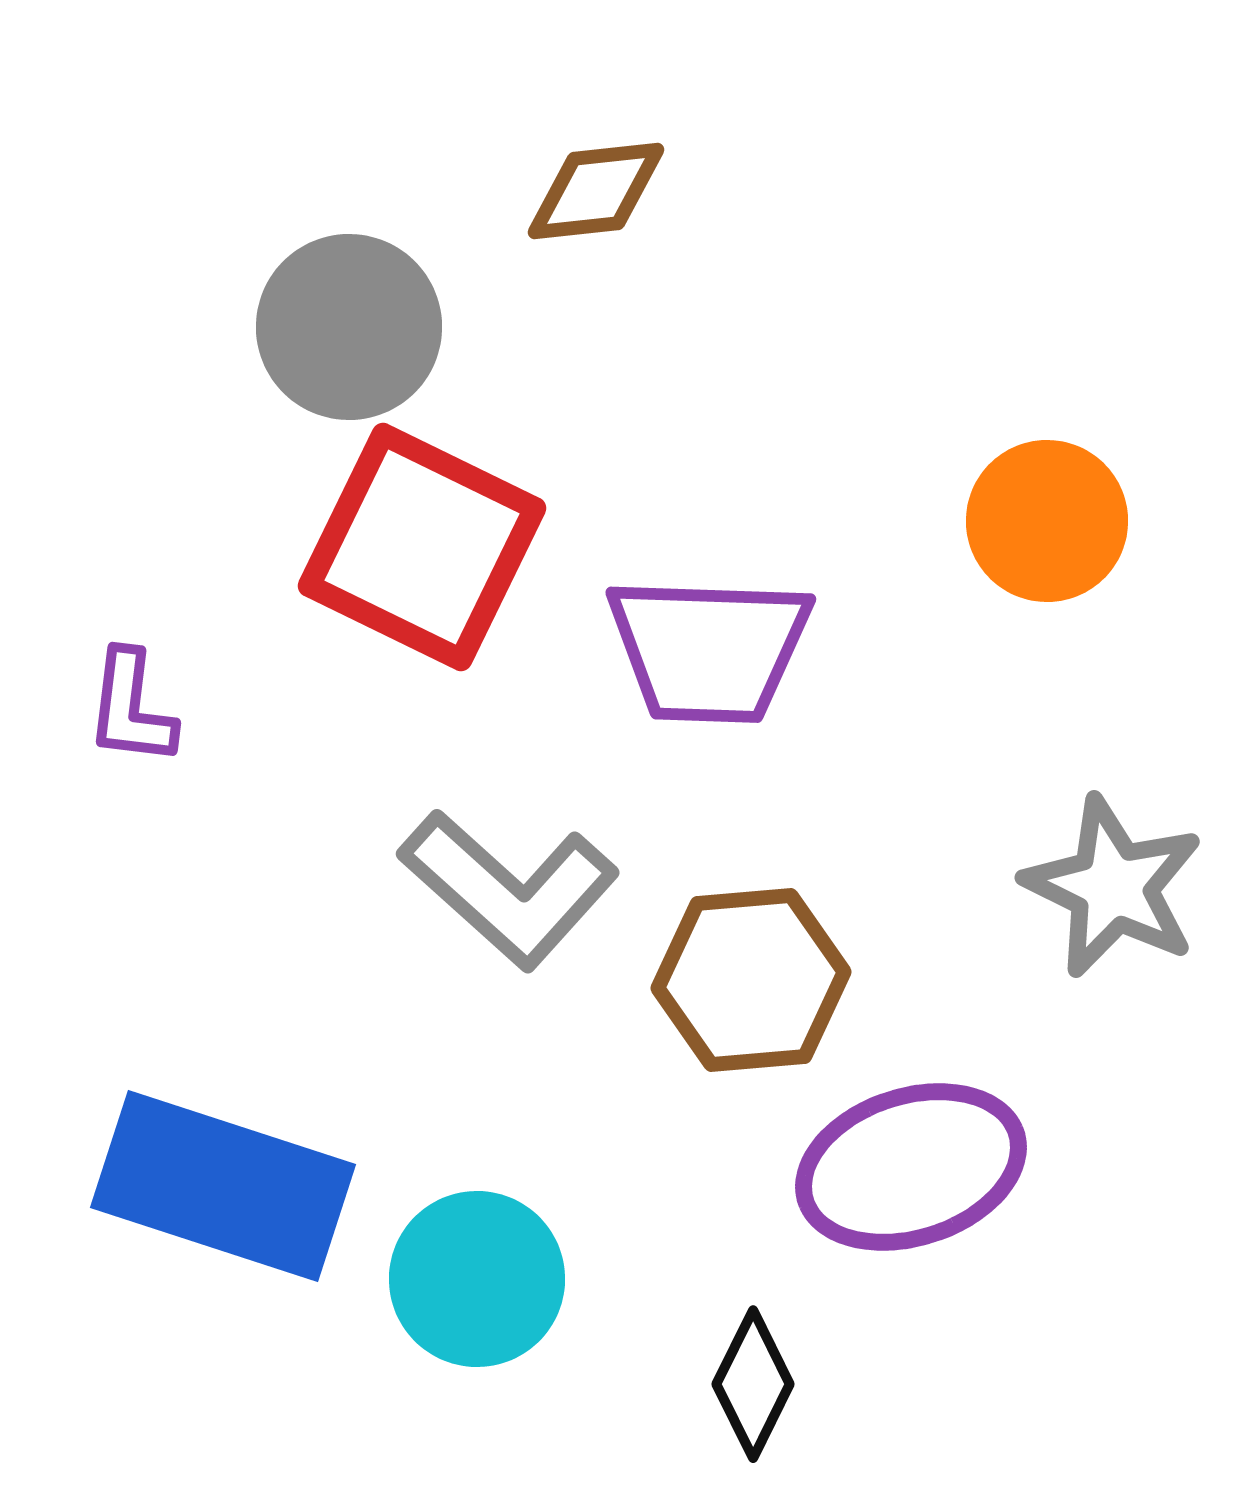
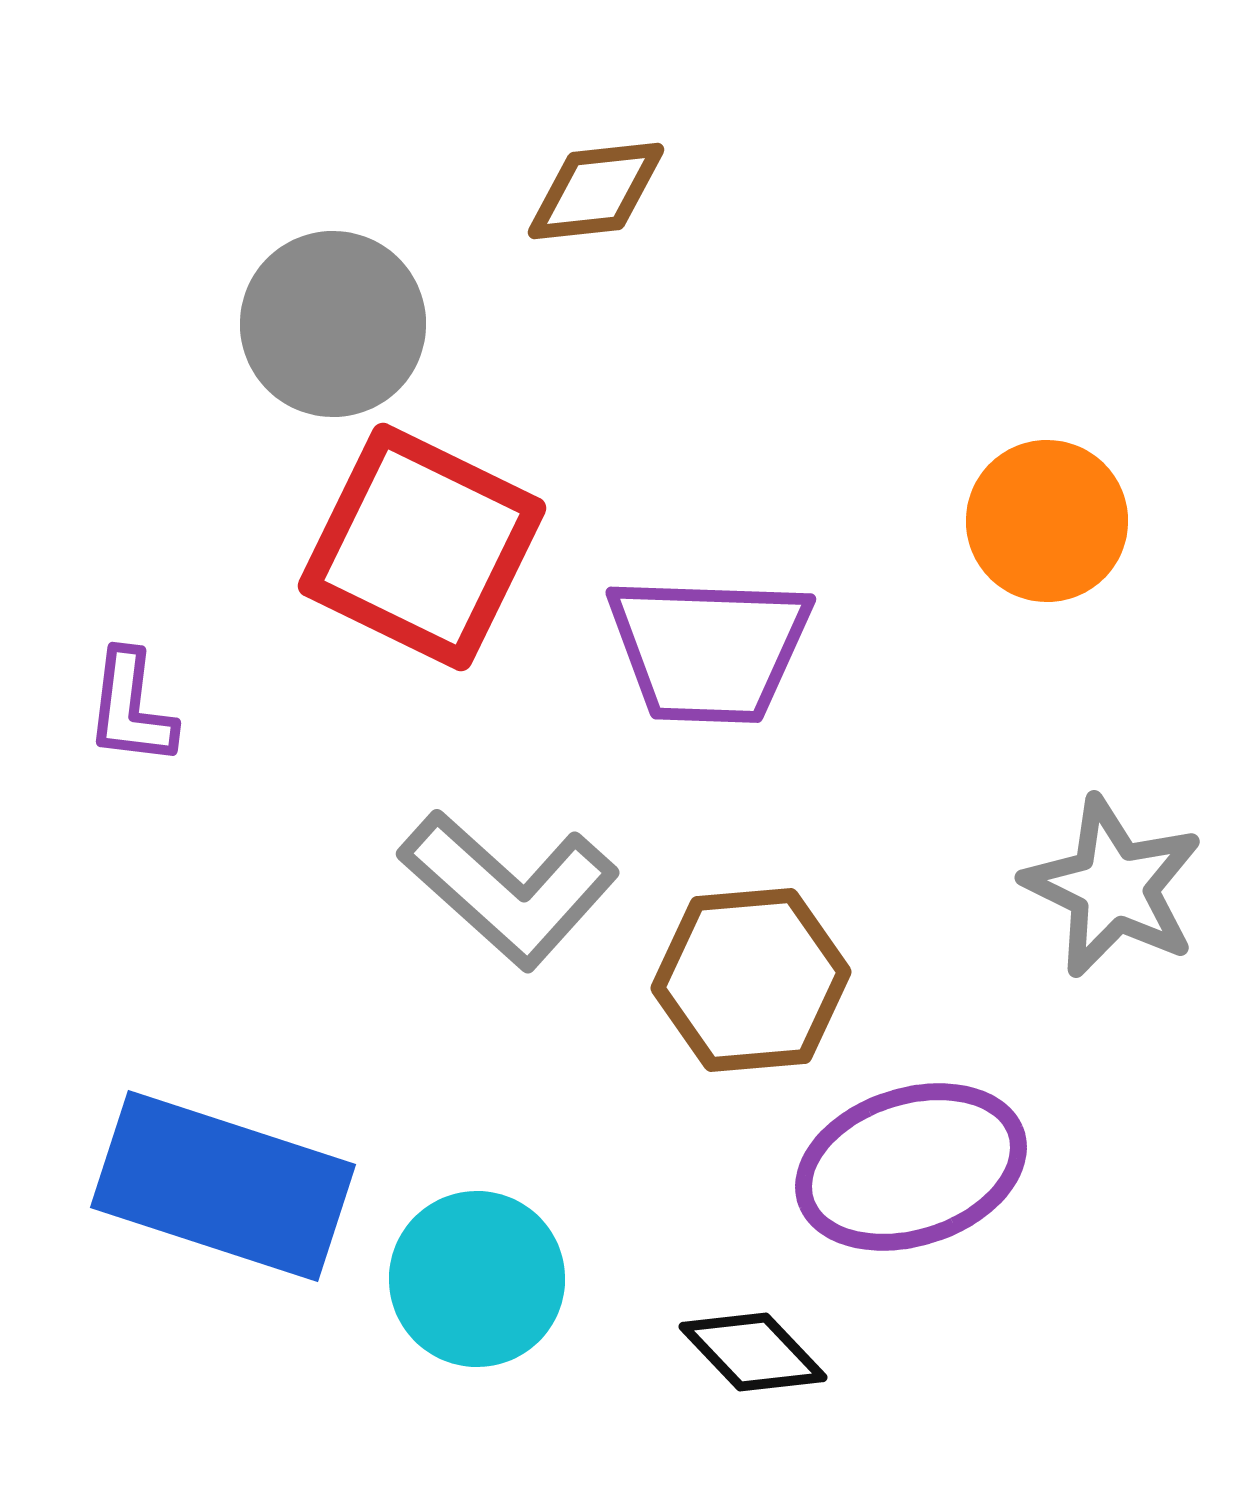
gray circle: moved 16 px left, 3 px up
black diamond: moved 32 px up; rotated 70 degrees counterclockwise
